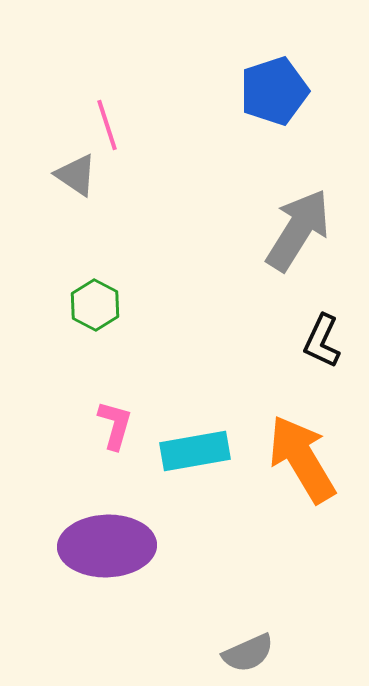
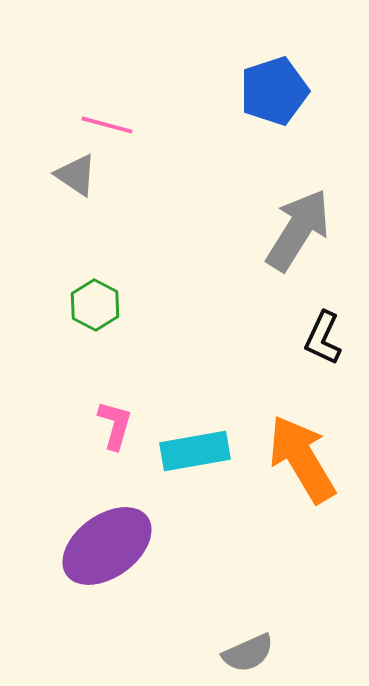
pink line: rotated 57 degrees counterclockwise
black L-shape: moved 1 px right, 3 px up
purple ellipse: rotated 34 degrees counterclockwise
